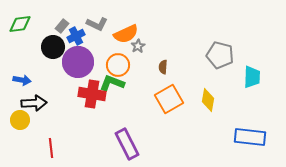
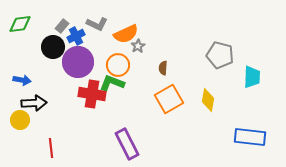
brown semicircle: moved 1 px down
